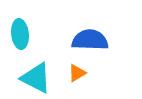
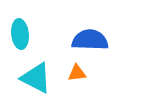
orange triangle: rotated 24 degrees clockwise
